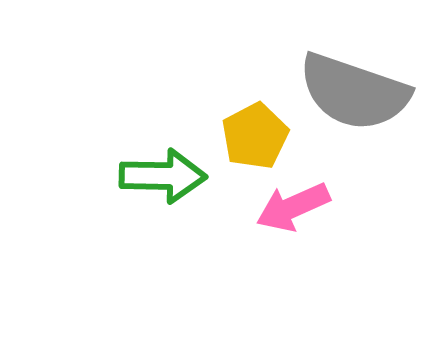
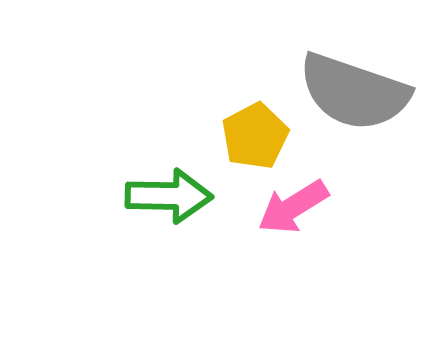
green arrow: moved 6 px right, 20 px down
pink arrow: rotated 8 degrees counterclockwise
